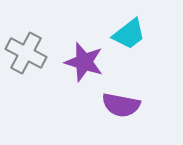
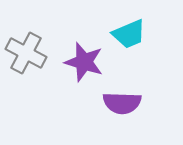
cyan trapezoid: rotated 15 degrees clockwise
purple semicircle: moved 1 px right, 2 px up; rotated 9 degrees counterclockwise
